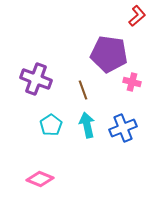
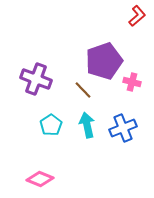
purple pentagon: moved 5 px left, 7 px down; rotated 27 degrees counterclockwise
brown line: rotated 24 degrees counterclockwise
